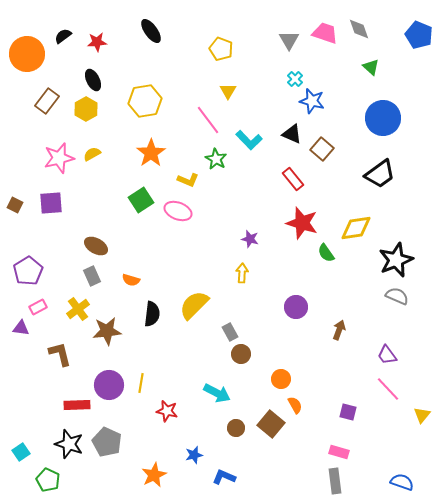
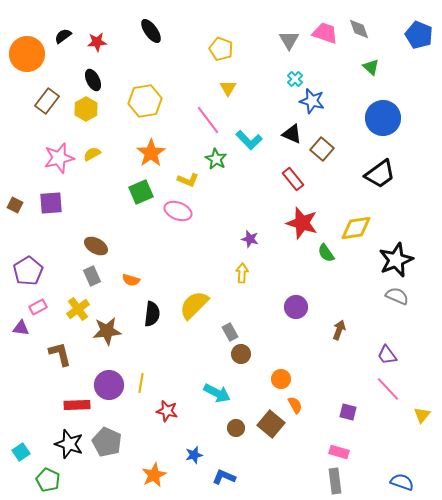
yellow triangle at (228, 91): moved 3 px up
green square at (141, 200): moved 8 px up; rotated 10 degrees clockwise
